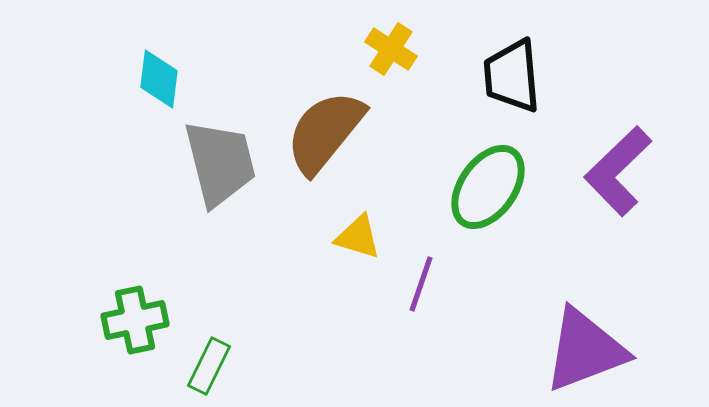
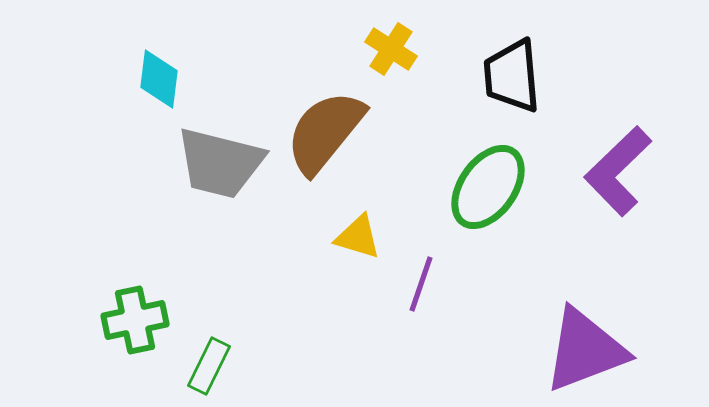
gray trapezoid: rotated 118 degrees clockwise
